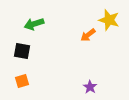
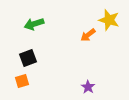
black square: moved 6 px right, 7 px down; rotated 30 degrees counterclockwise
purple star: moved 2 px left
